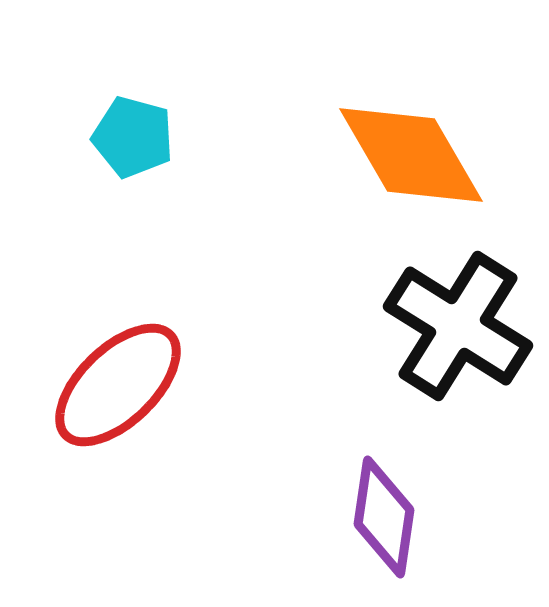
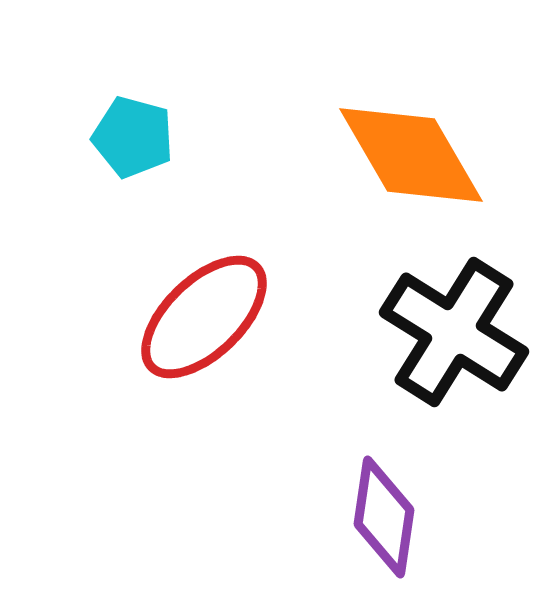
black cross: moved 4 px left, 6 px down
red ellipse: moved 86 px right, 68 px up
